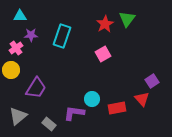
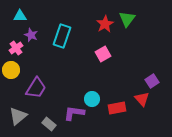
purple star: rotated 24 degrees clockwise
